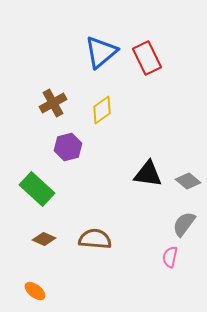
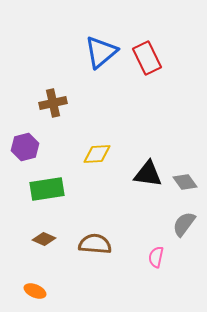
brown cross: rotated 16 degrees clockwise
yellow diamond: moved 5 px left, 44 px down; rotated 32 degrees clockwise
purple hexagon: moved 43 px left
gray diamond: moved 3 px left, 1 px down; rotated 15 degrees clockwise
green rectangle: moved 10 px right; rotated 52 degrees counterclockwise
brown semicircle: moved 5 px down
pink semicircle: moved 14 px left
orange ellipse: rotated 15 degrees counterclockwise
